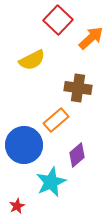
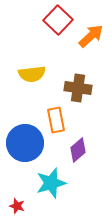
orange arrow: moved 2 px up
yellow semicircle: moved 14 px down; rotated 20 degrees clockwise
orange rectangle: rotated 60 degrees counterclockwise
blue circle: moved 1 px right, 2 px up
purple diamond: moved 1 px right, 5 px up
cyan star: moved 1 px down; rotated 8 degrees clockwise
red star: rotated 28 degrees counterclockwise
